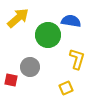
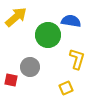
yellow arrow: moved 2 px left, 1 px up
